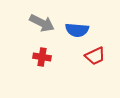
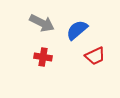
blue semicircle: rotated 135 degrees clockwise
red cross: moved 1 px right
